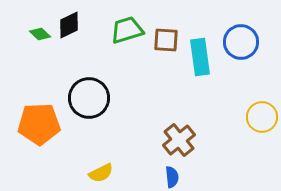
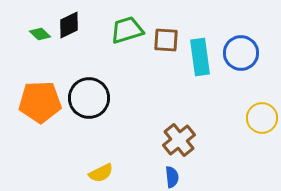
blue circle: moved 11 px down
yellow circle: moved 1 px down
orange pentagon: moved 1 px right, 22 px up
